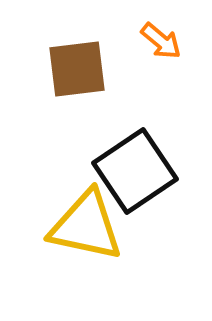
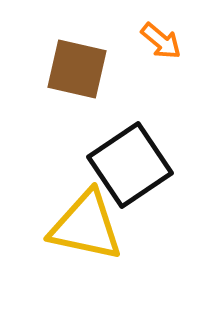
brown square: rotated 20 degrees clockwise
black square: moved 5 px left, 6 px up
